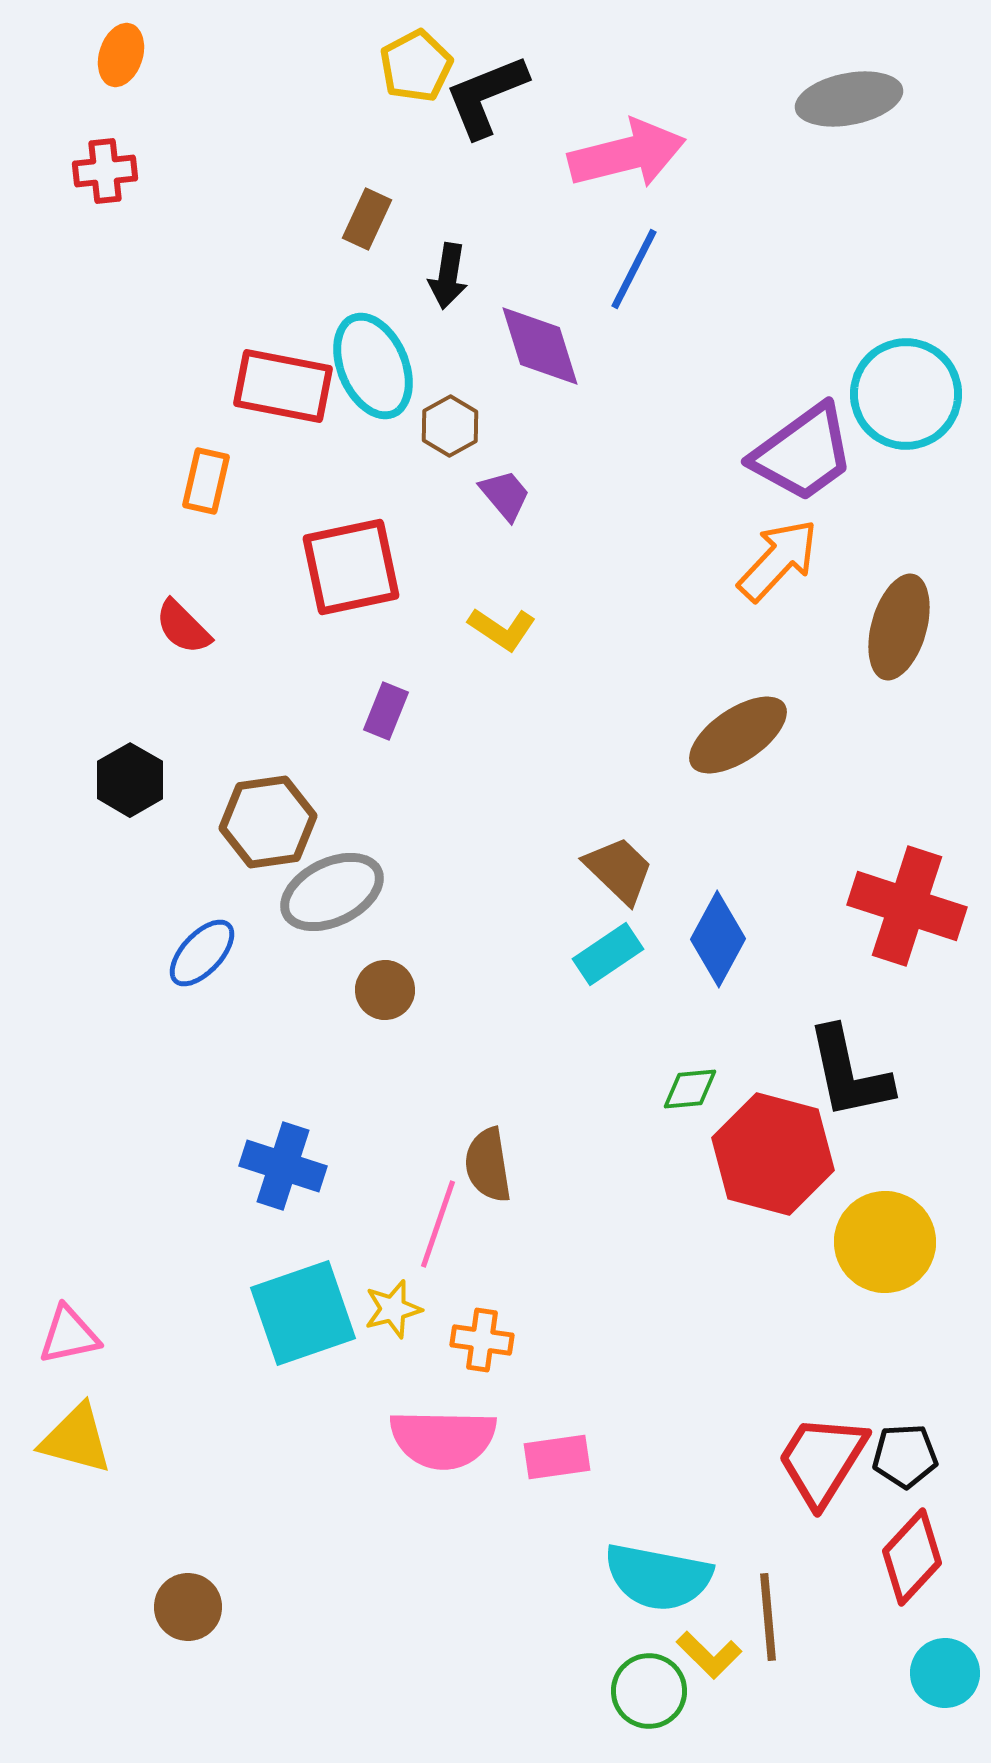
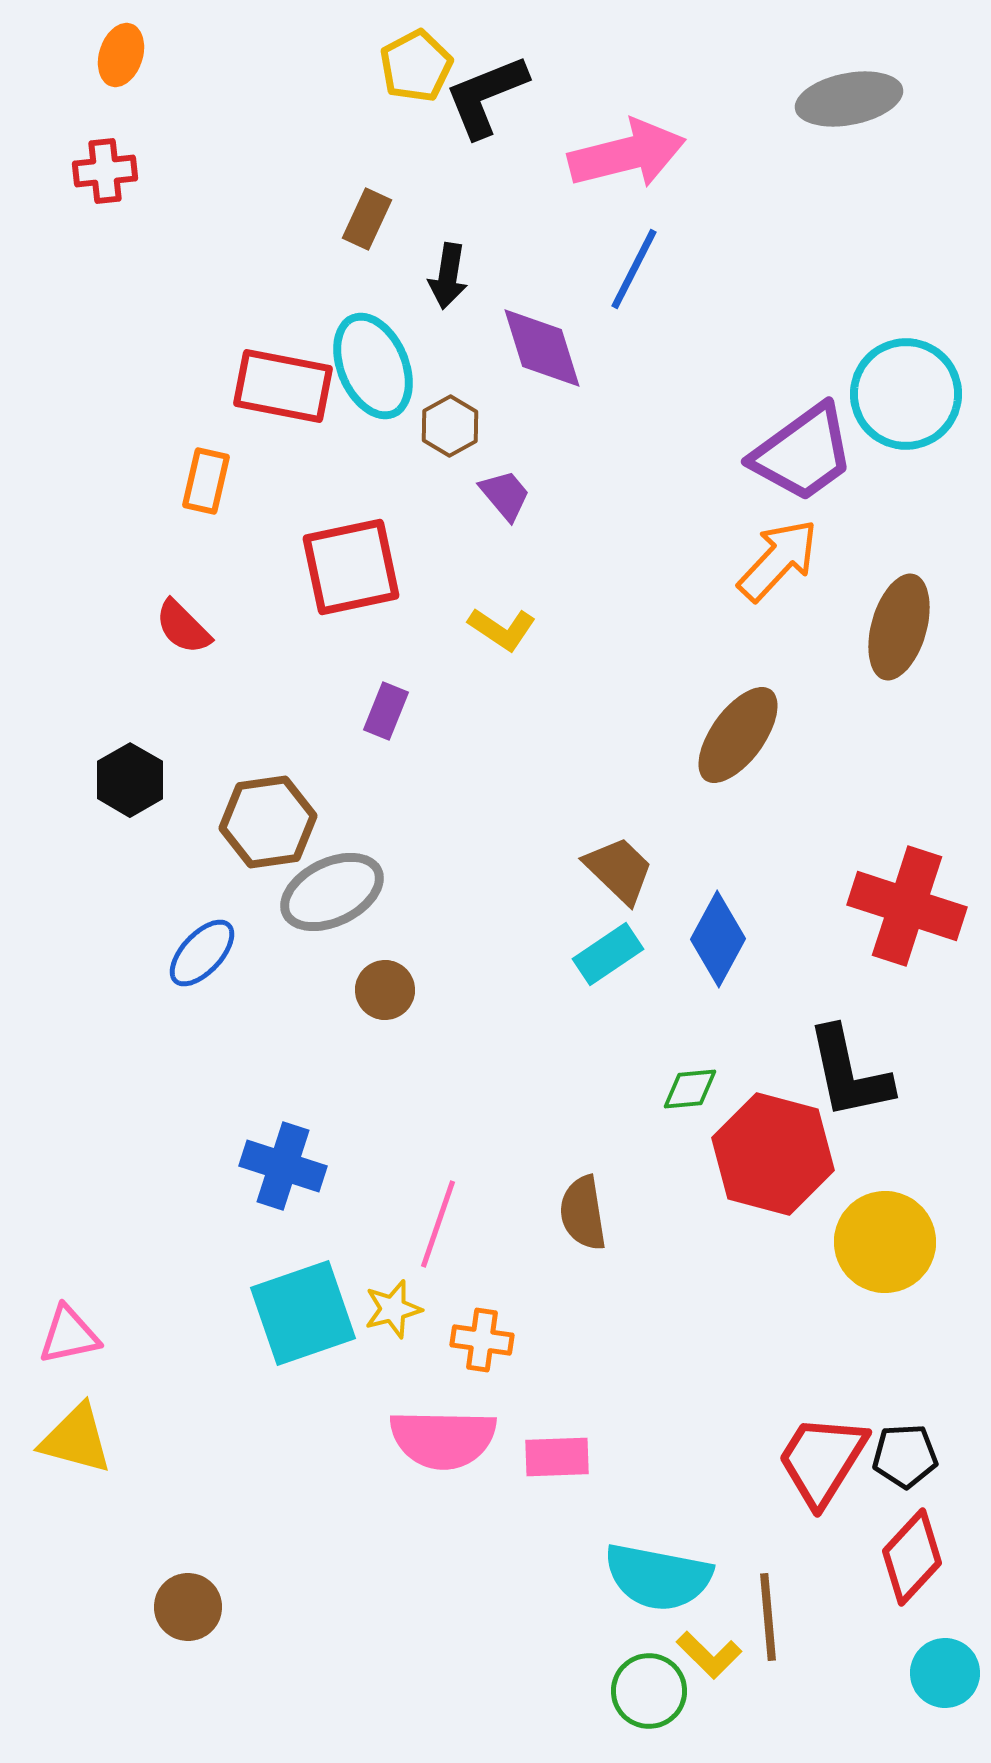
purple diamond at (540, 346): moved 2 px right, 2 px down
brown ellipse at (738, 735): rotated 20 degrees counterclockwise
brown semicircle at (488, 1165): moved 95 px right, 48 px down
pink rectangle at (557, 1457): rotated 6 degrees clockwise
